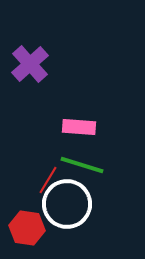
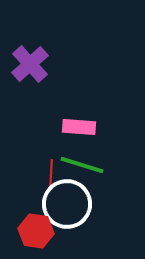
red line: moved 3 px right, 6 px up; rotated 28 degrees counterclockwise
red hexagon: moved 9 px right, 3 px down
